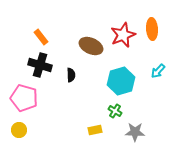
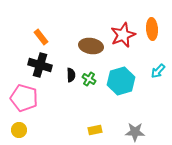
brown ellipse: rotated 15 degrees counterclockwise
green cross: moved 26 px left, 32 px up
